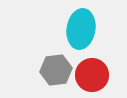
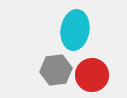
cyan ellipse: moved 6 px left, 1 px down
